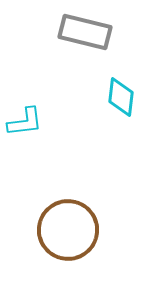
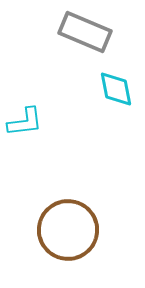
gray rectangle: rotated 9 degrees clockwise
cyan diamond: moved 5 px left, 8 px up; rotated 18 degrees counterclockwise
